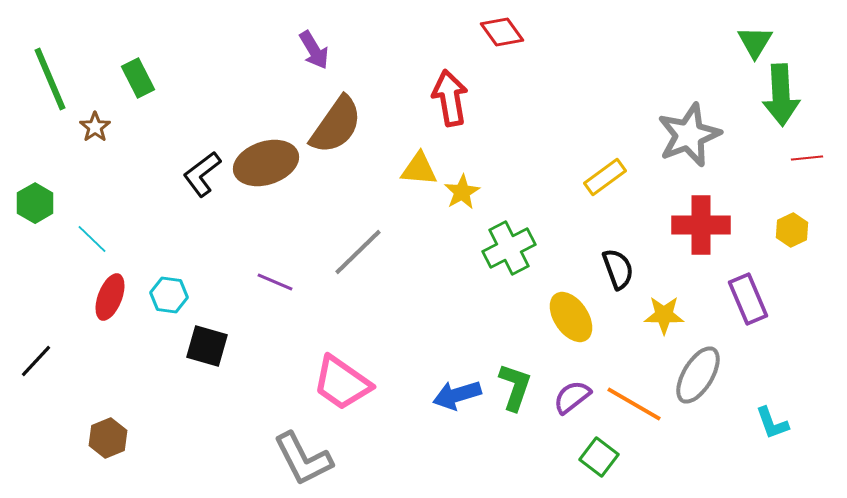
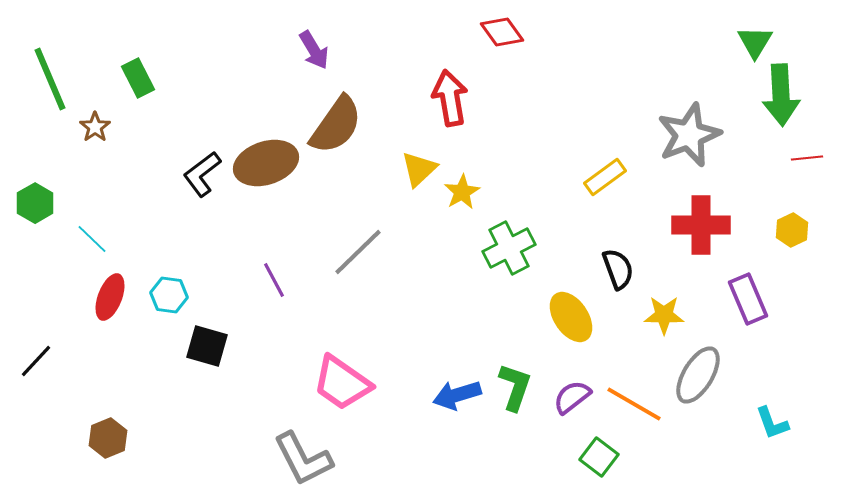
yellow triangle at (419, 169): rotated 48 degrees counterclockwise
purple line at (275, 282): moved 1 px left, 2 px up; rotated 39 degrees clockwise
